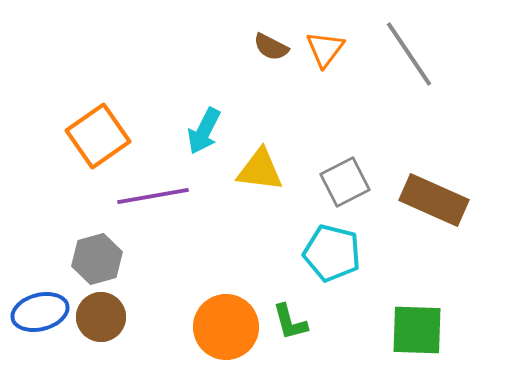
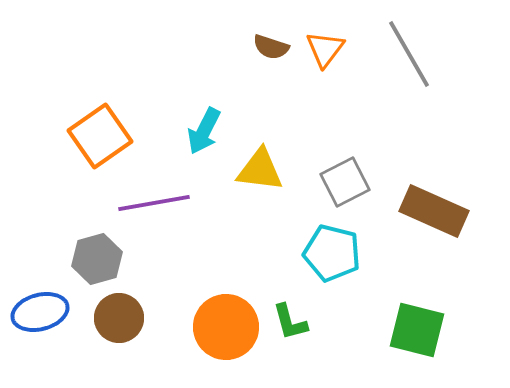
brown semicircle: rotated 9 degrees counterclockwise
gray line: rotated 4 degrees clockwise
orange square: moved 2 px right
purple line: moved 1 px right, 7 px down
brown rectangle: moved 11 px down
brown circle: moved 18 px right, 1 px down
green square: rotated 12 degrees clockwise
